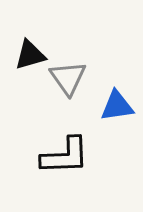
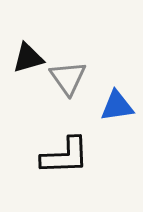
black triangle: moved 2 px left, 3 px down
